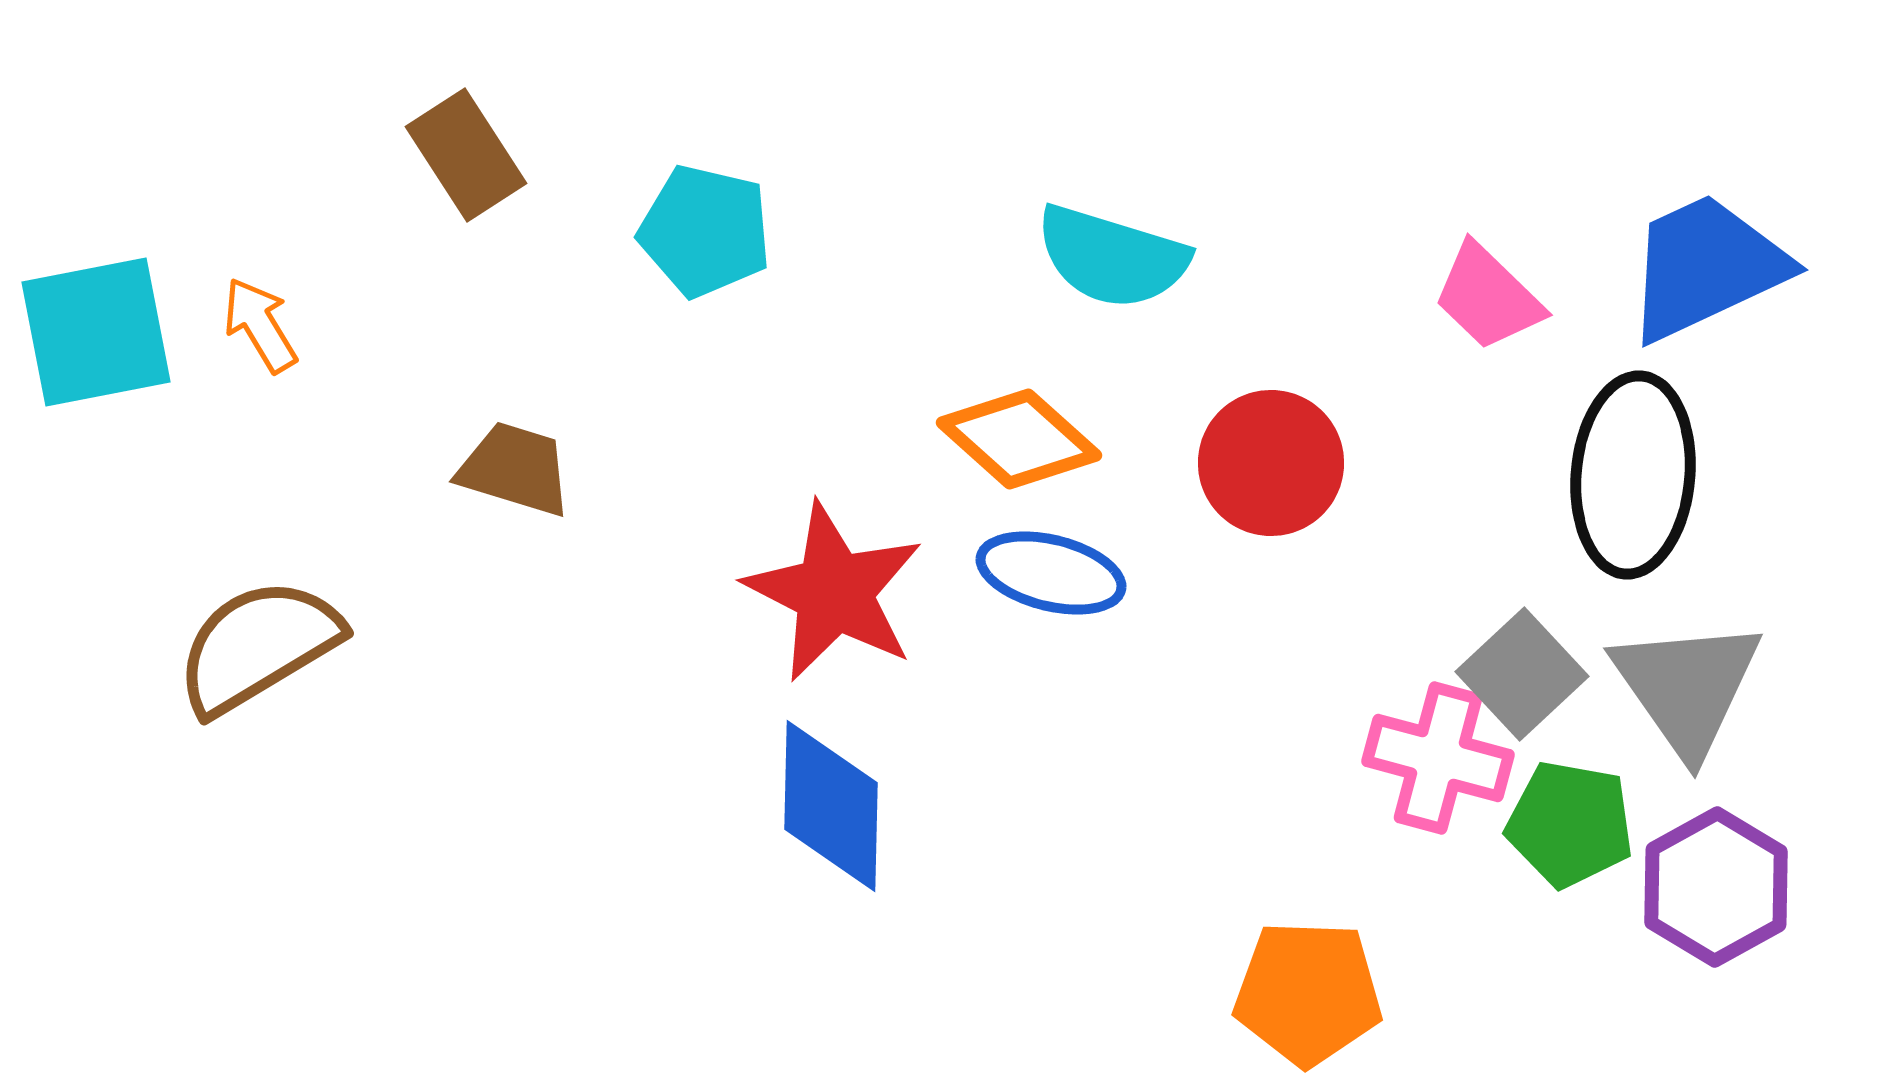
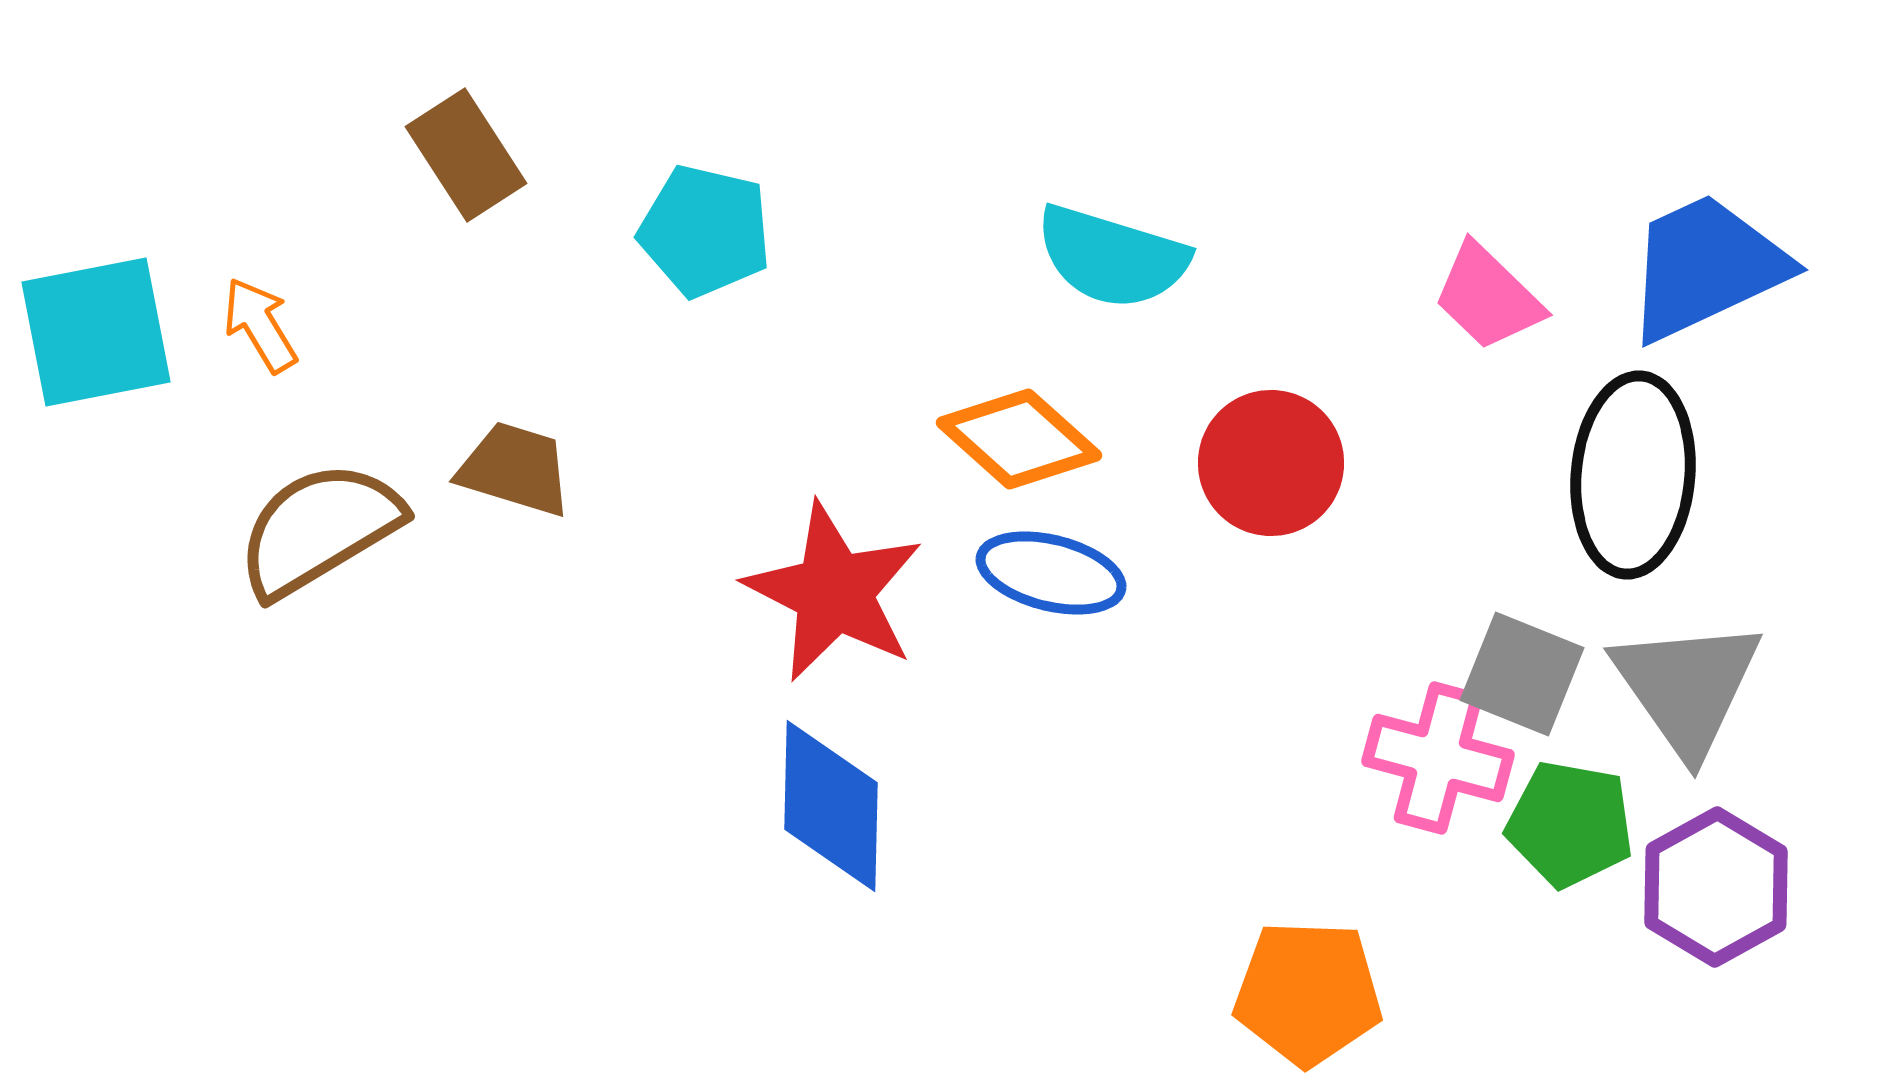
brown semicircle: moved 61 px right, 117 px up
gray square: rotated 25 degrees counterclockwise
